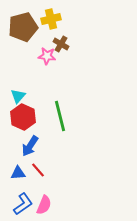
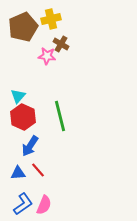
brown pentagon: rotated 8 degrees counterclockwise
